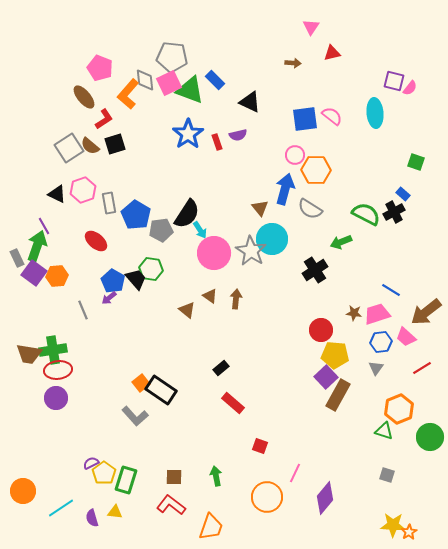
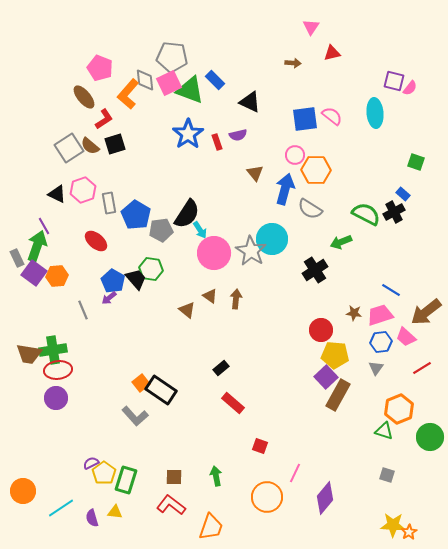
brown triangle at (260, 208): moved 5 px left, 35 px up
pink trapezoid at (377, 314): moved 3 px right, 1 px down
